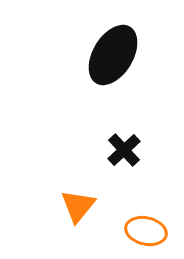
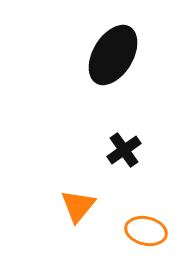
black cross: rotated 8 degrees clockwise
